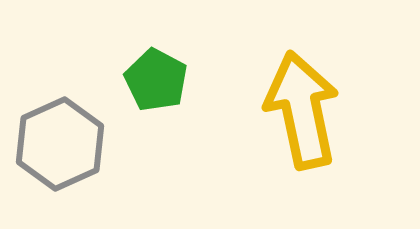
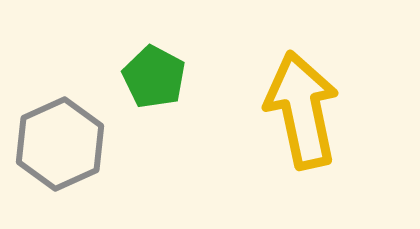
green pentagon: moved 2 px left, 3 px up
